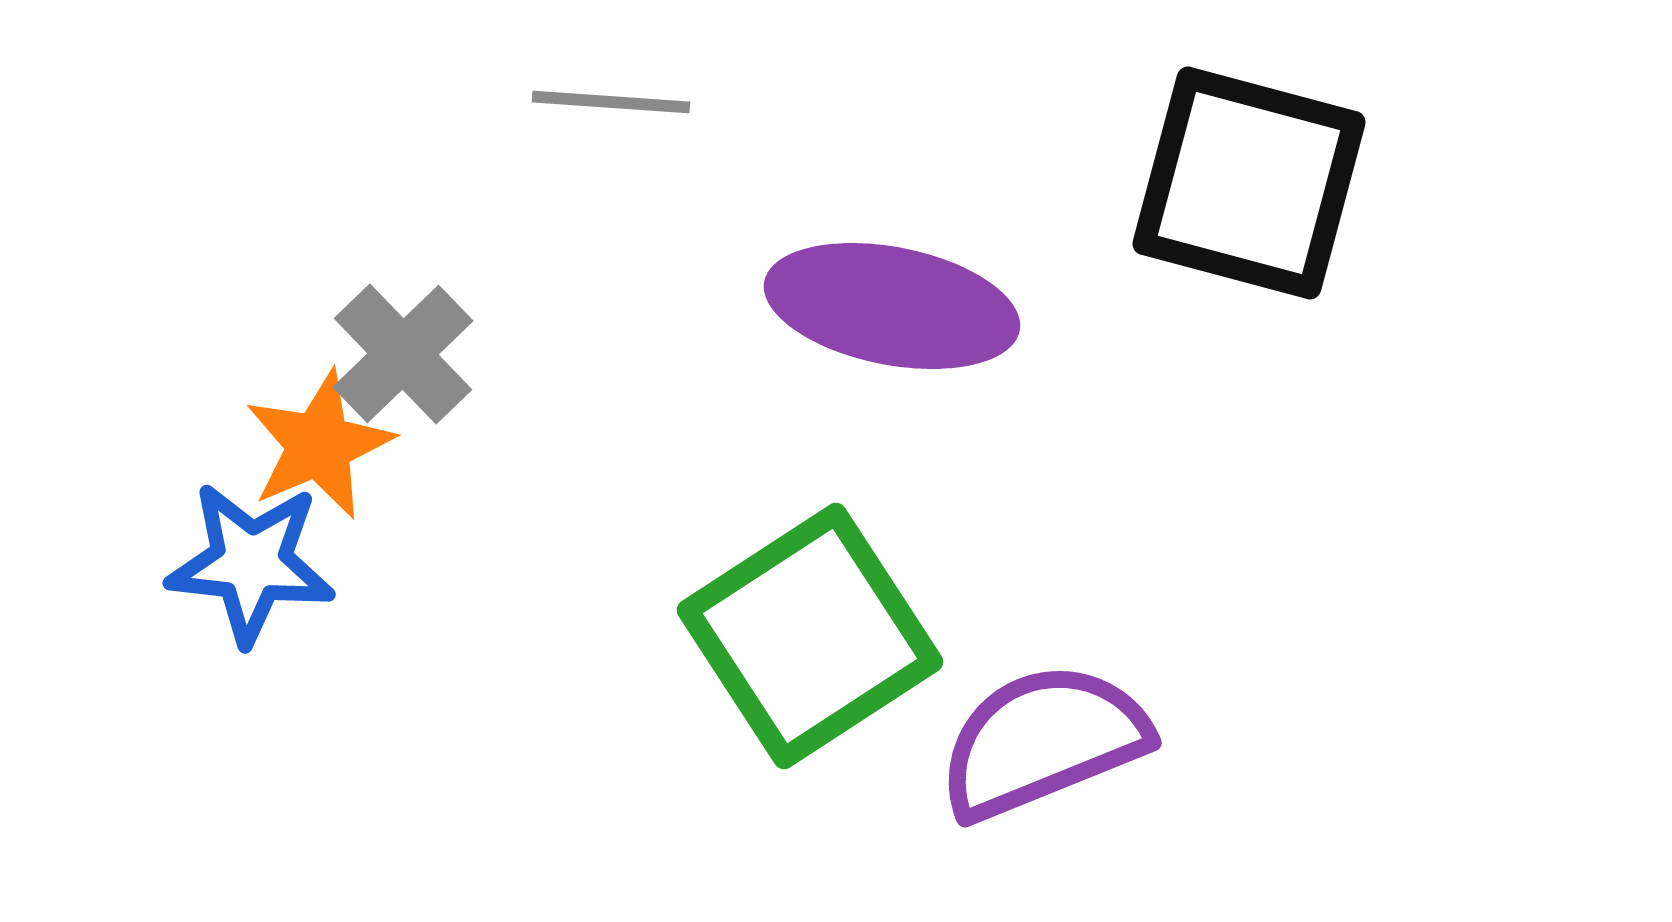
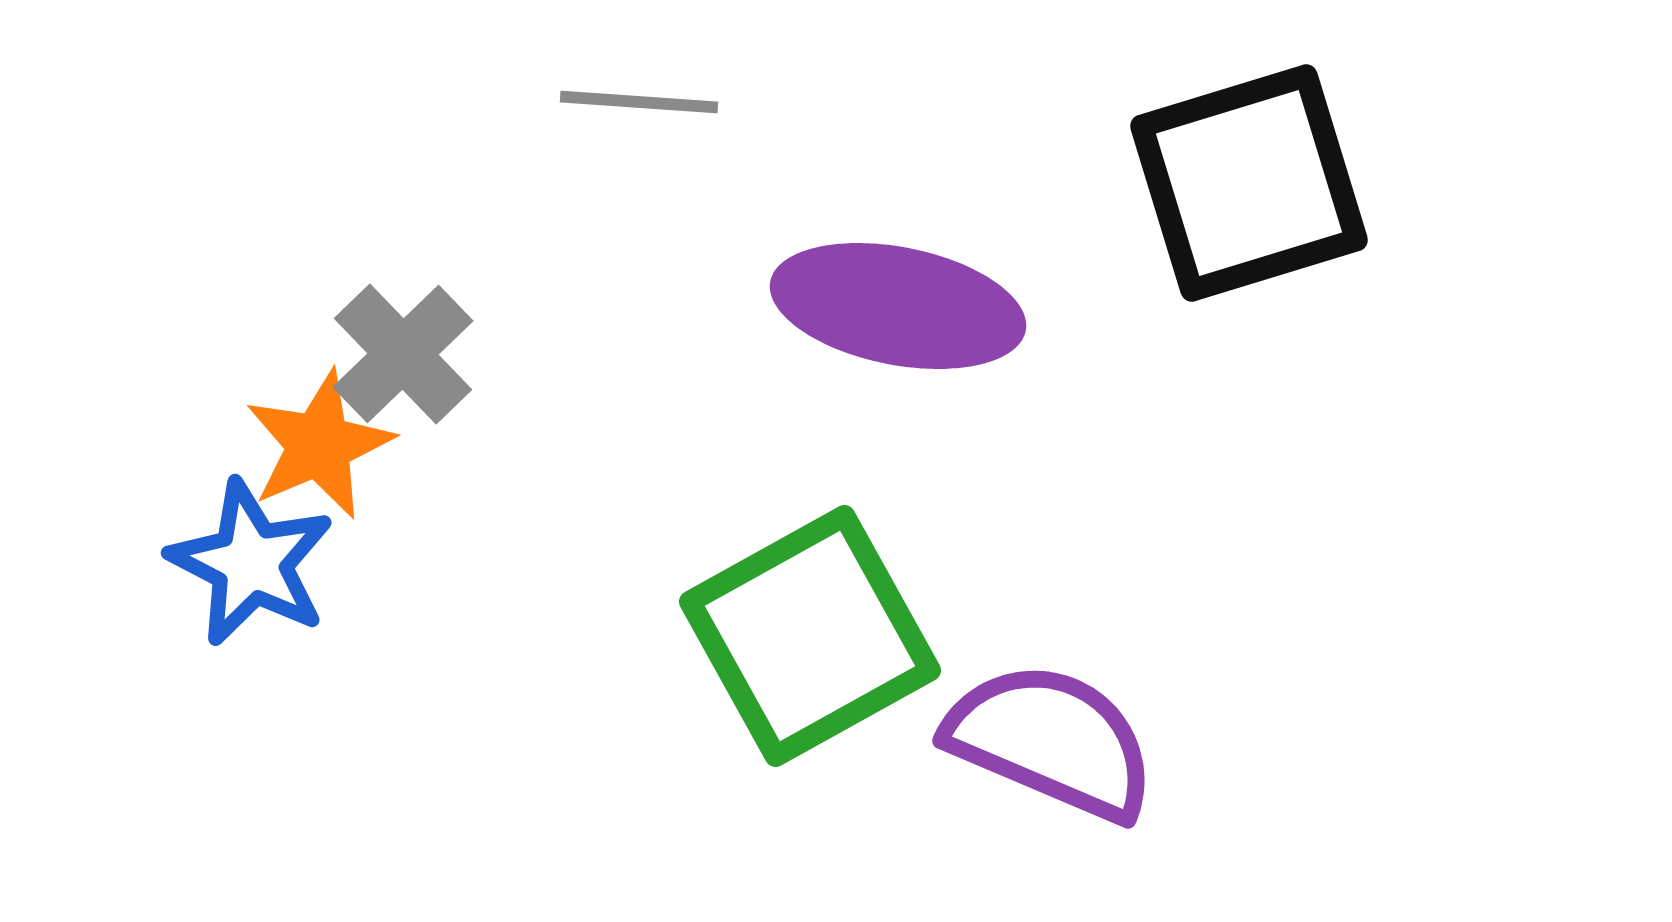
gray line: moved 28 px right
black square: rotated 32 degrees counterclockwise
purple ellipse: moved 6 px right
blue star: rotated 21 degrees clockwise
green square: rotated 4 degrees clockwise
purple semicircle: moved 8 px right; rotated 45 degrees clockwise
